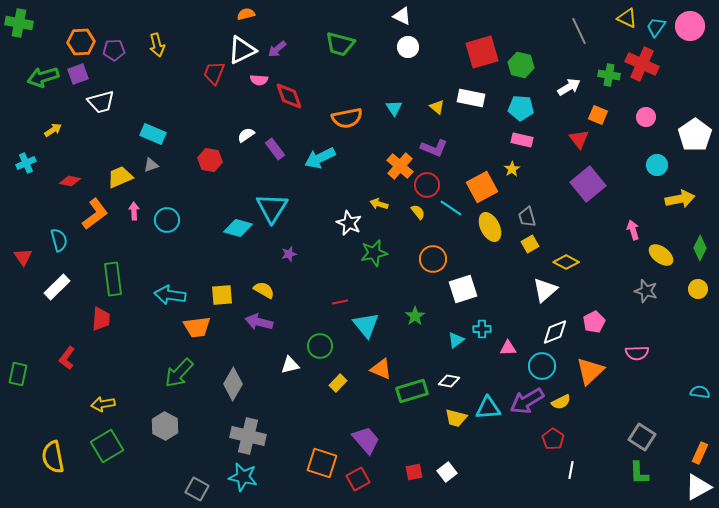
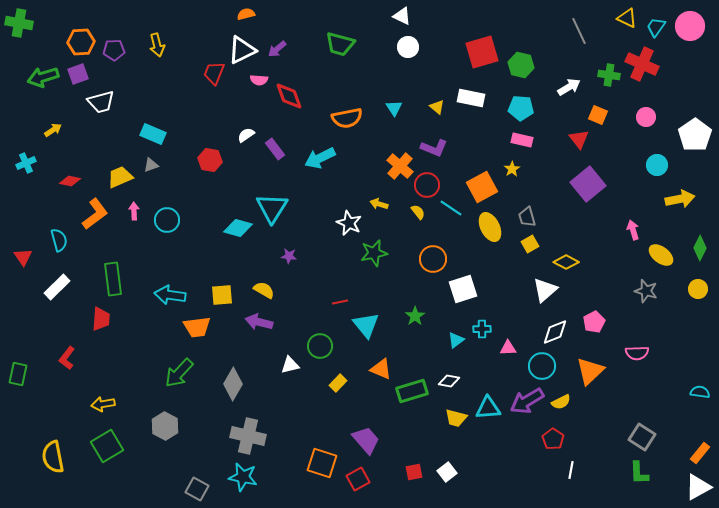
purple star at (289, 254): moved 2 px down; rotated 21 degrees clockwise
orange rectangle at (700, 453): rotated 15 degrees clockwise
